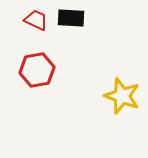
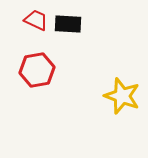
black rectangle: moved 3 px left, 6 px down
